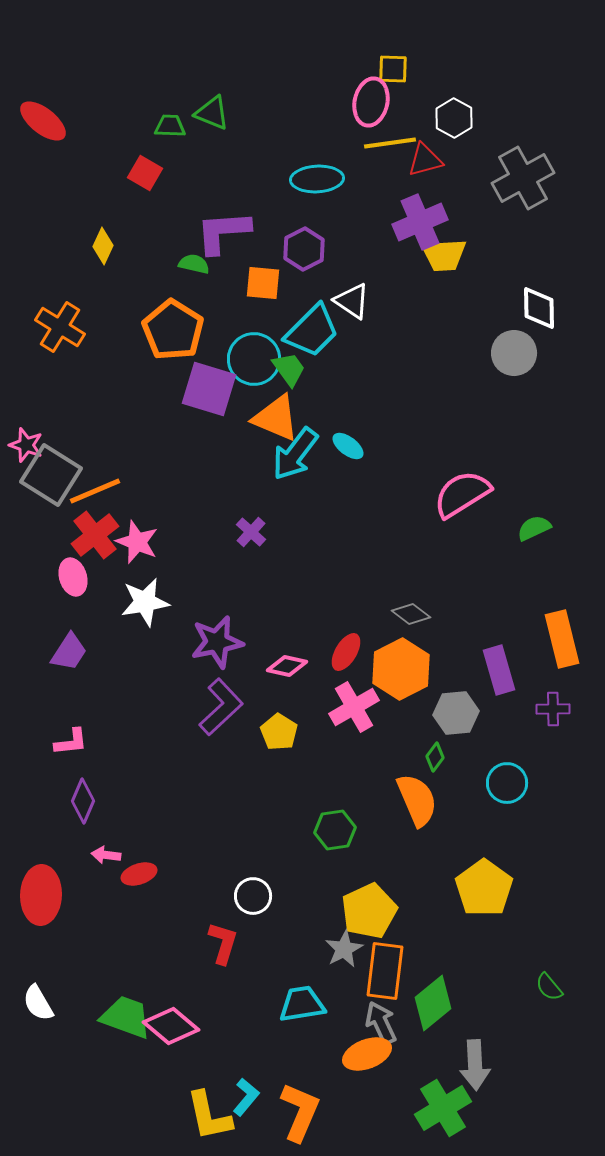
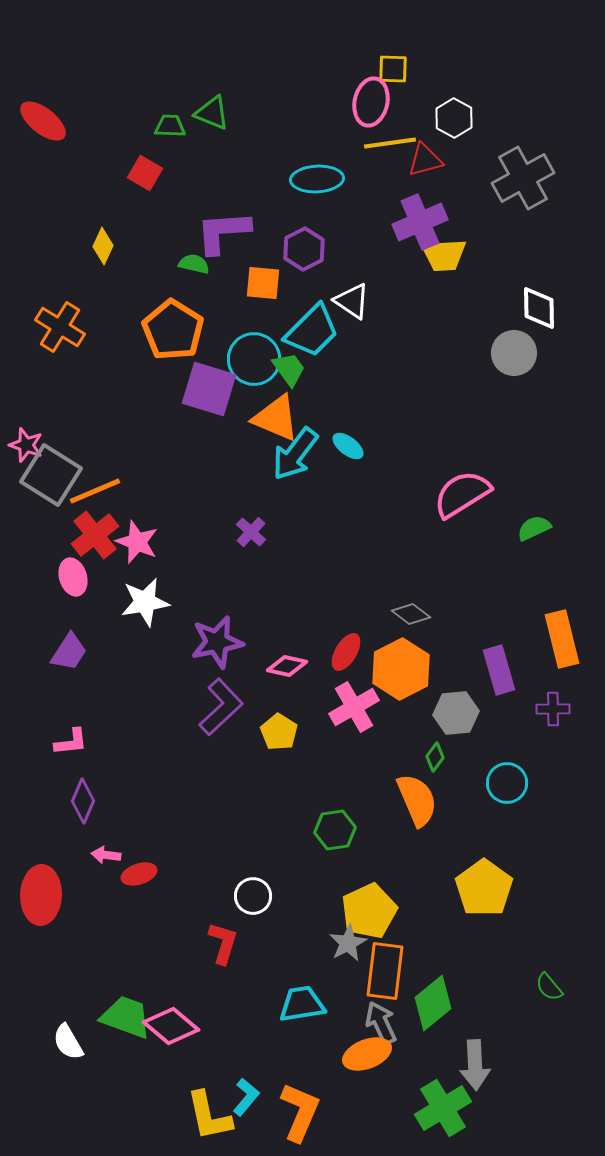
gray star at (344, 949): moved 4 px right, 6 px up
white semicircle at (38, 1003): moved 30 px right, 39 px down
